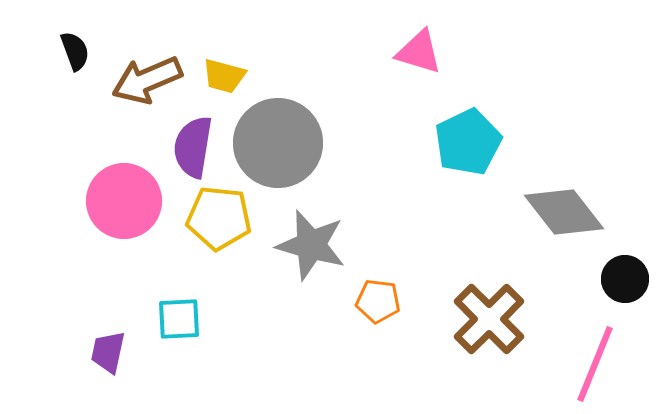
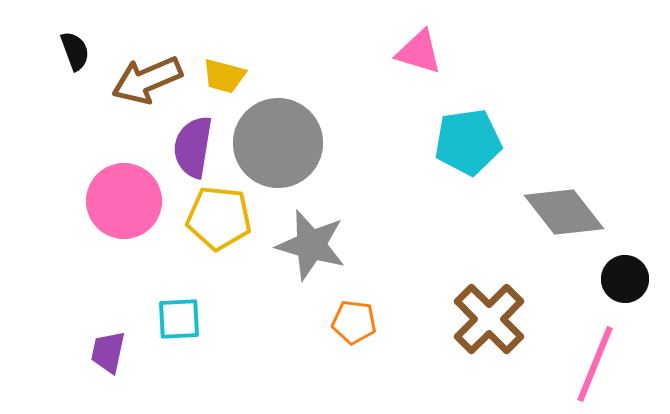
cyan pentagon: rotated 18 degrees clockwise
orange pentagon: moved 24 px left, 21 px down
